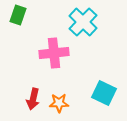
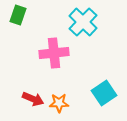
cyan square: rotated 30 degrees clockwise
red arrow: rotated 80 degrees counterclockwise
